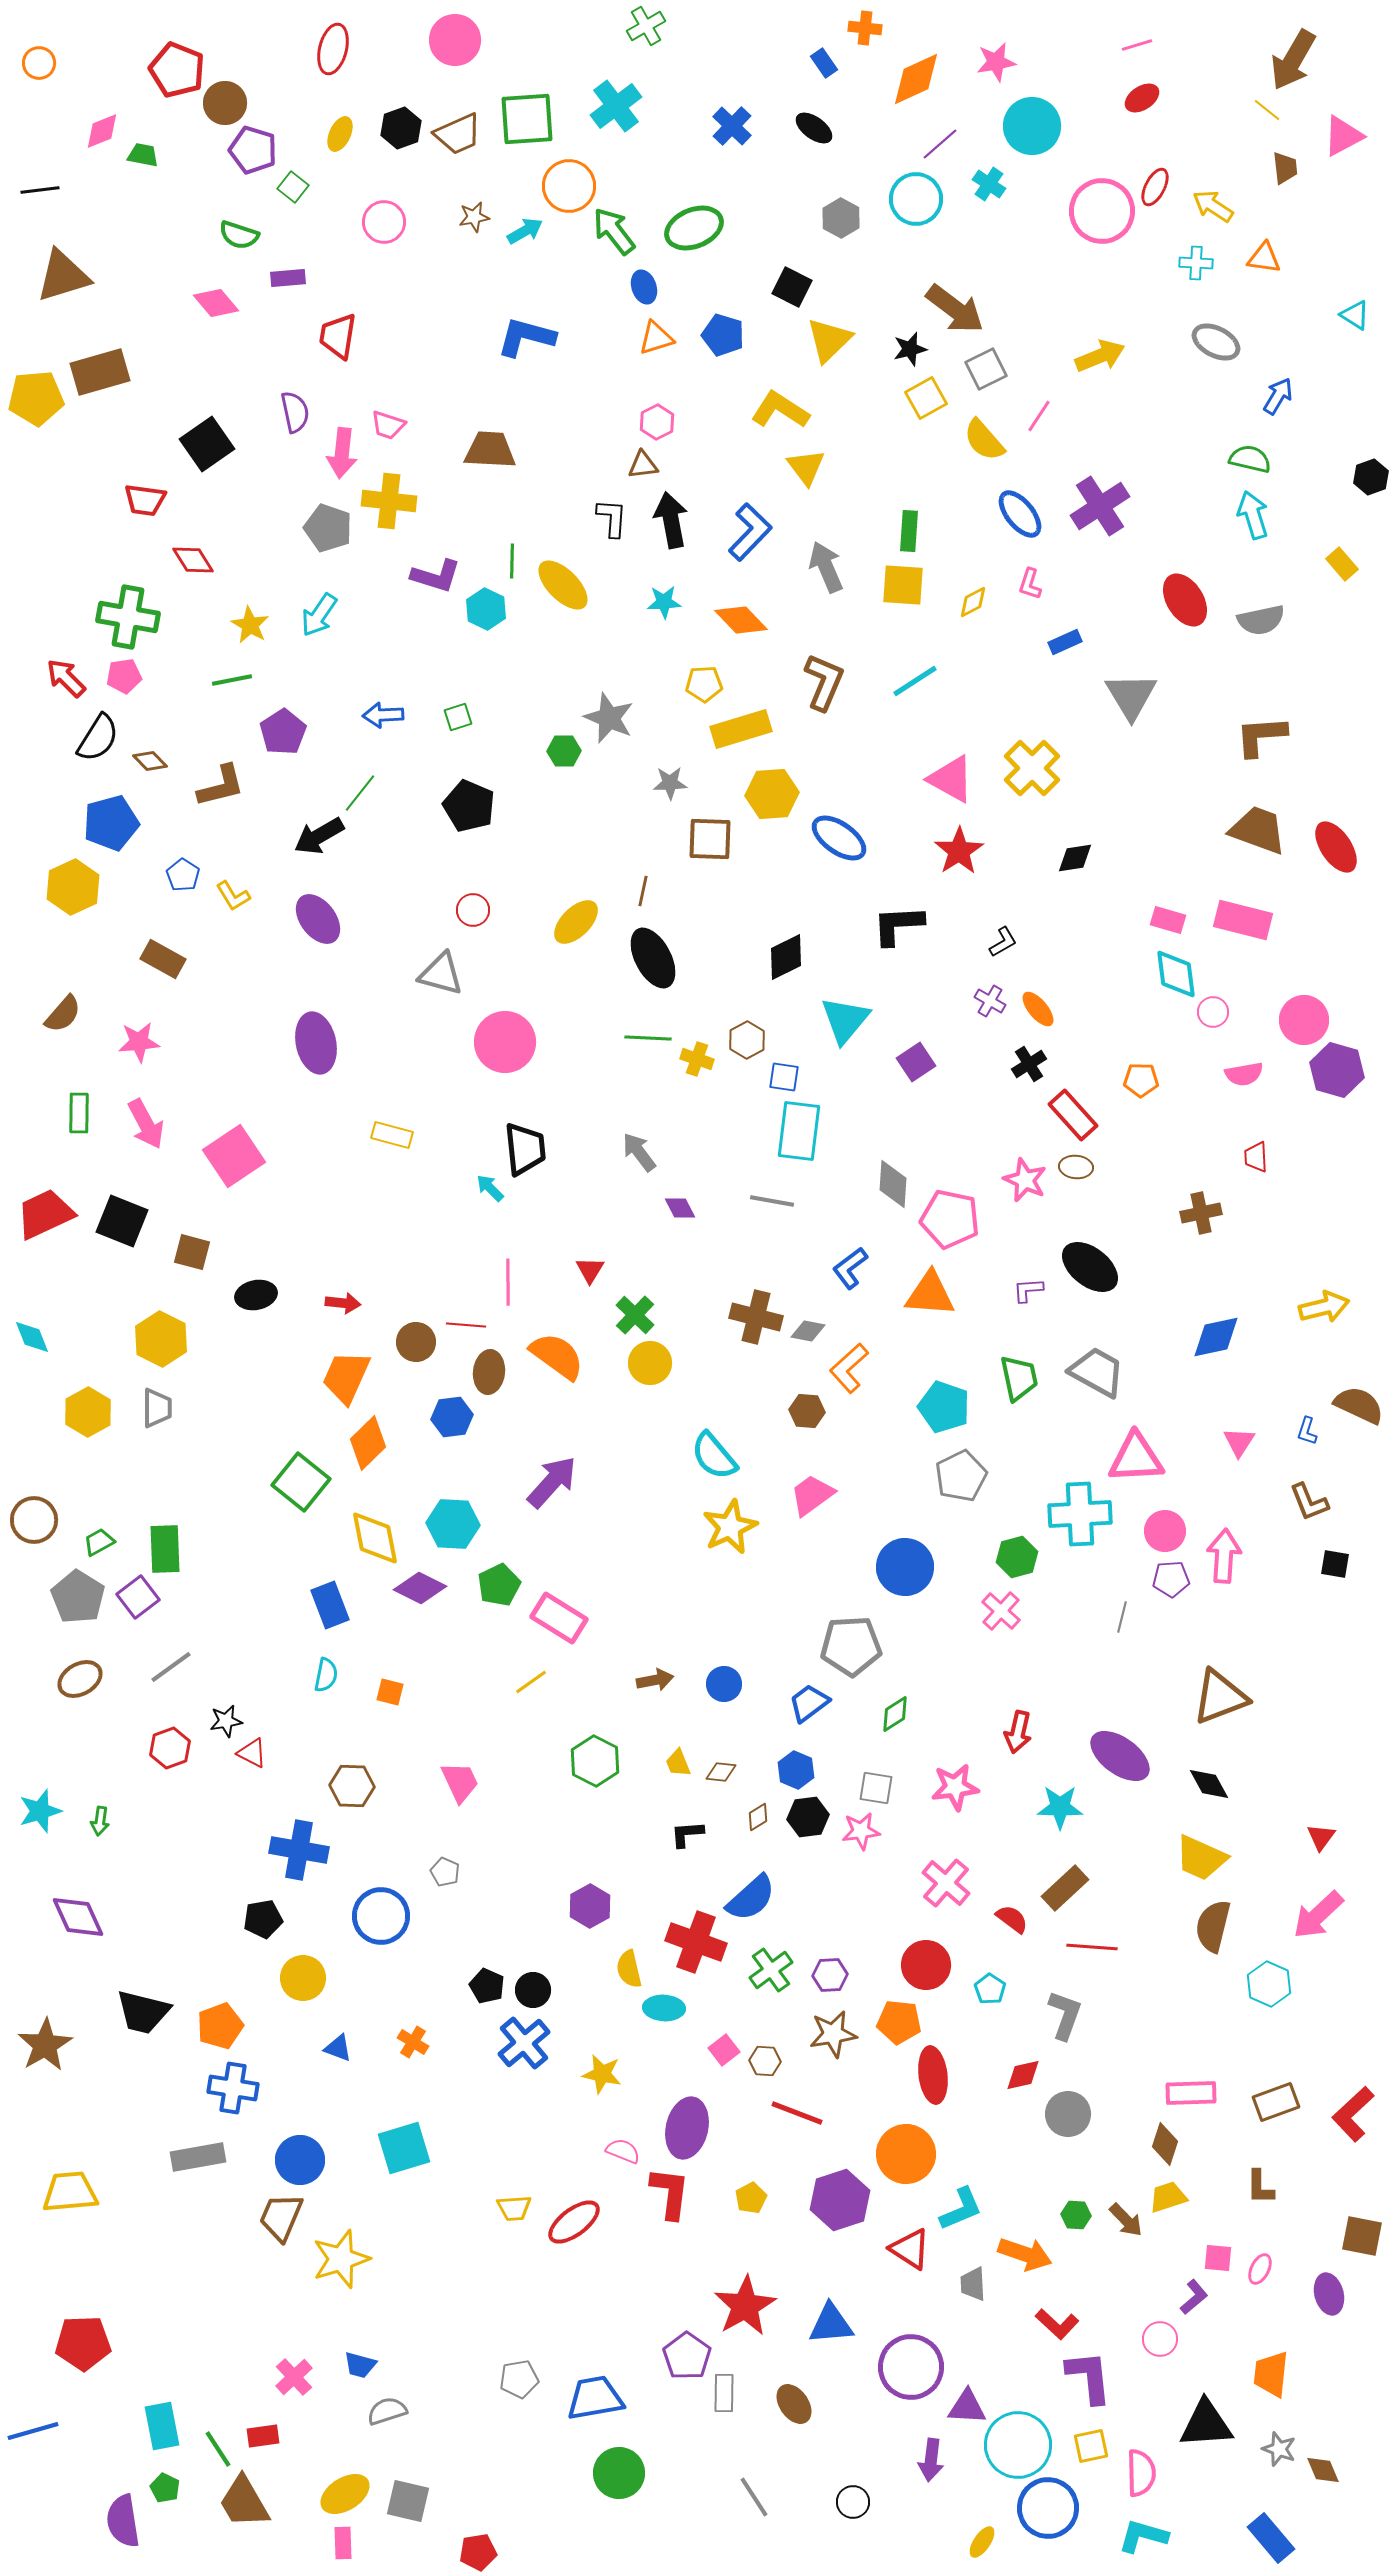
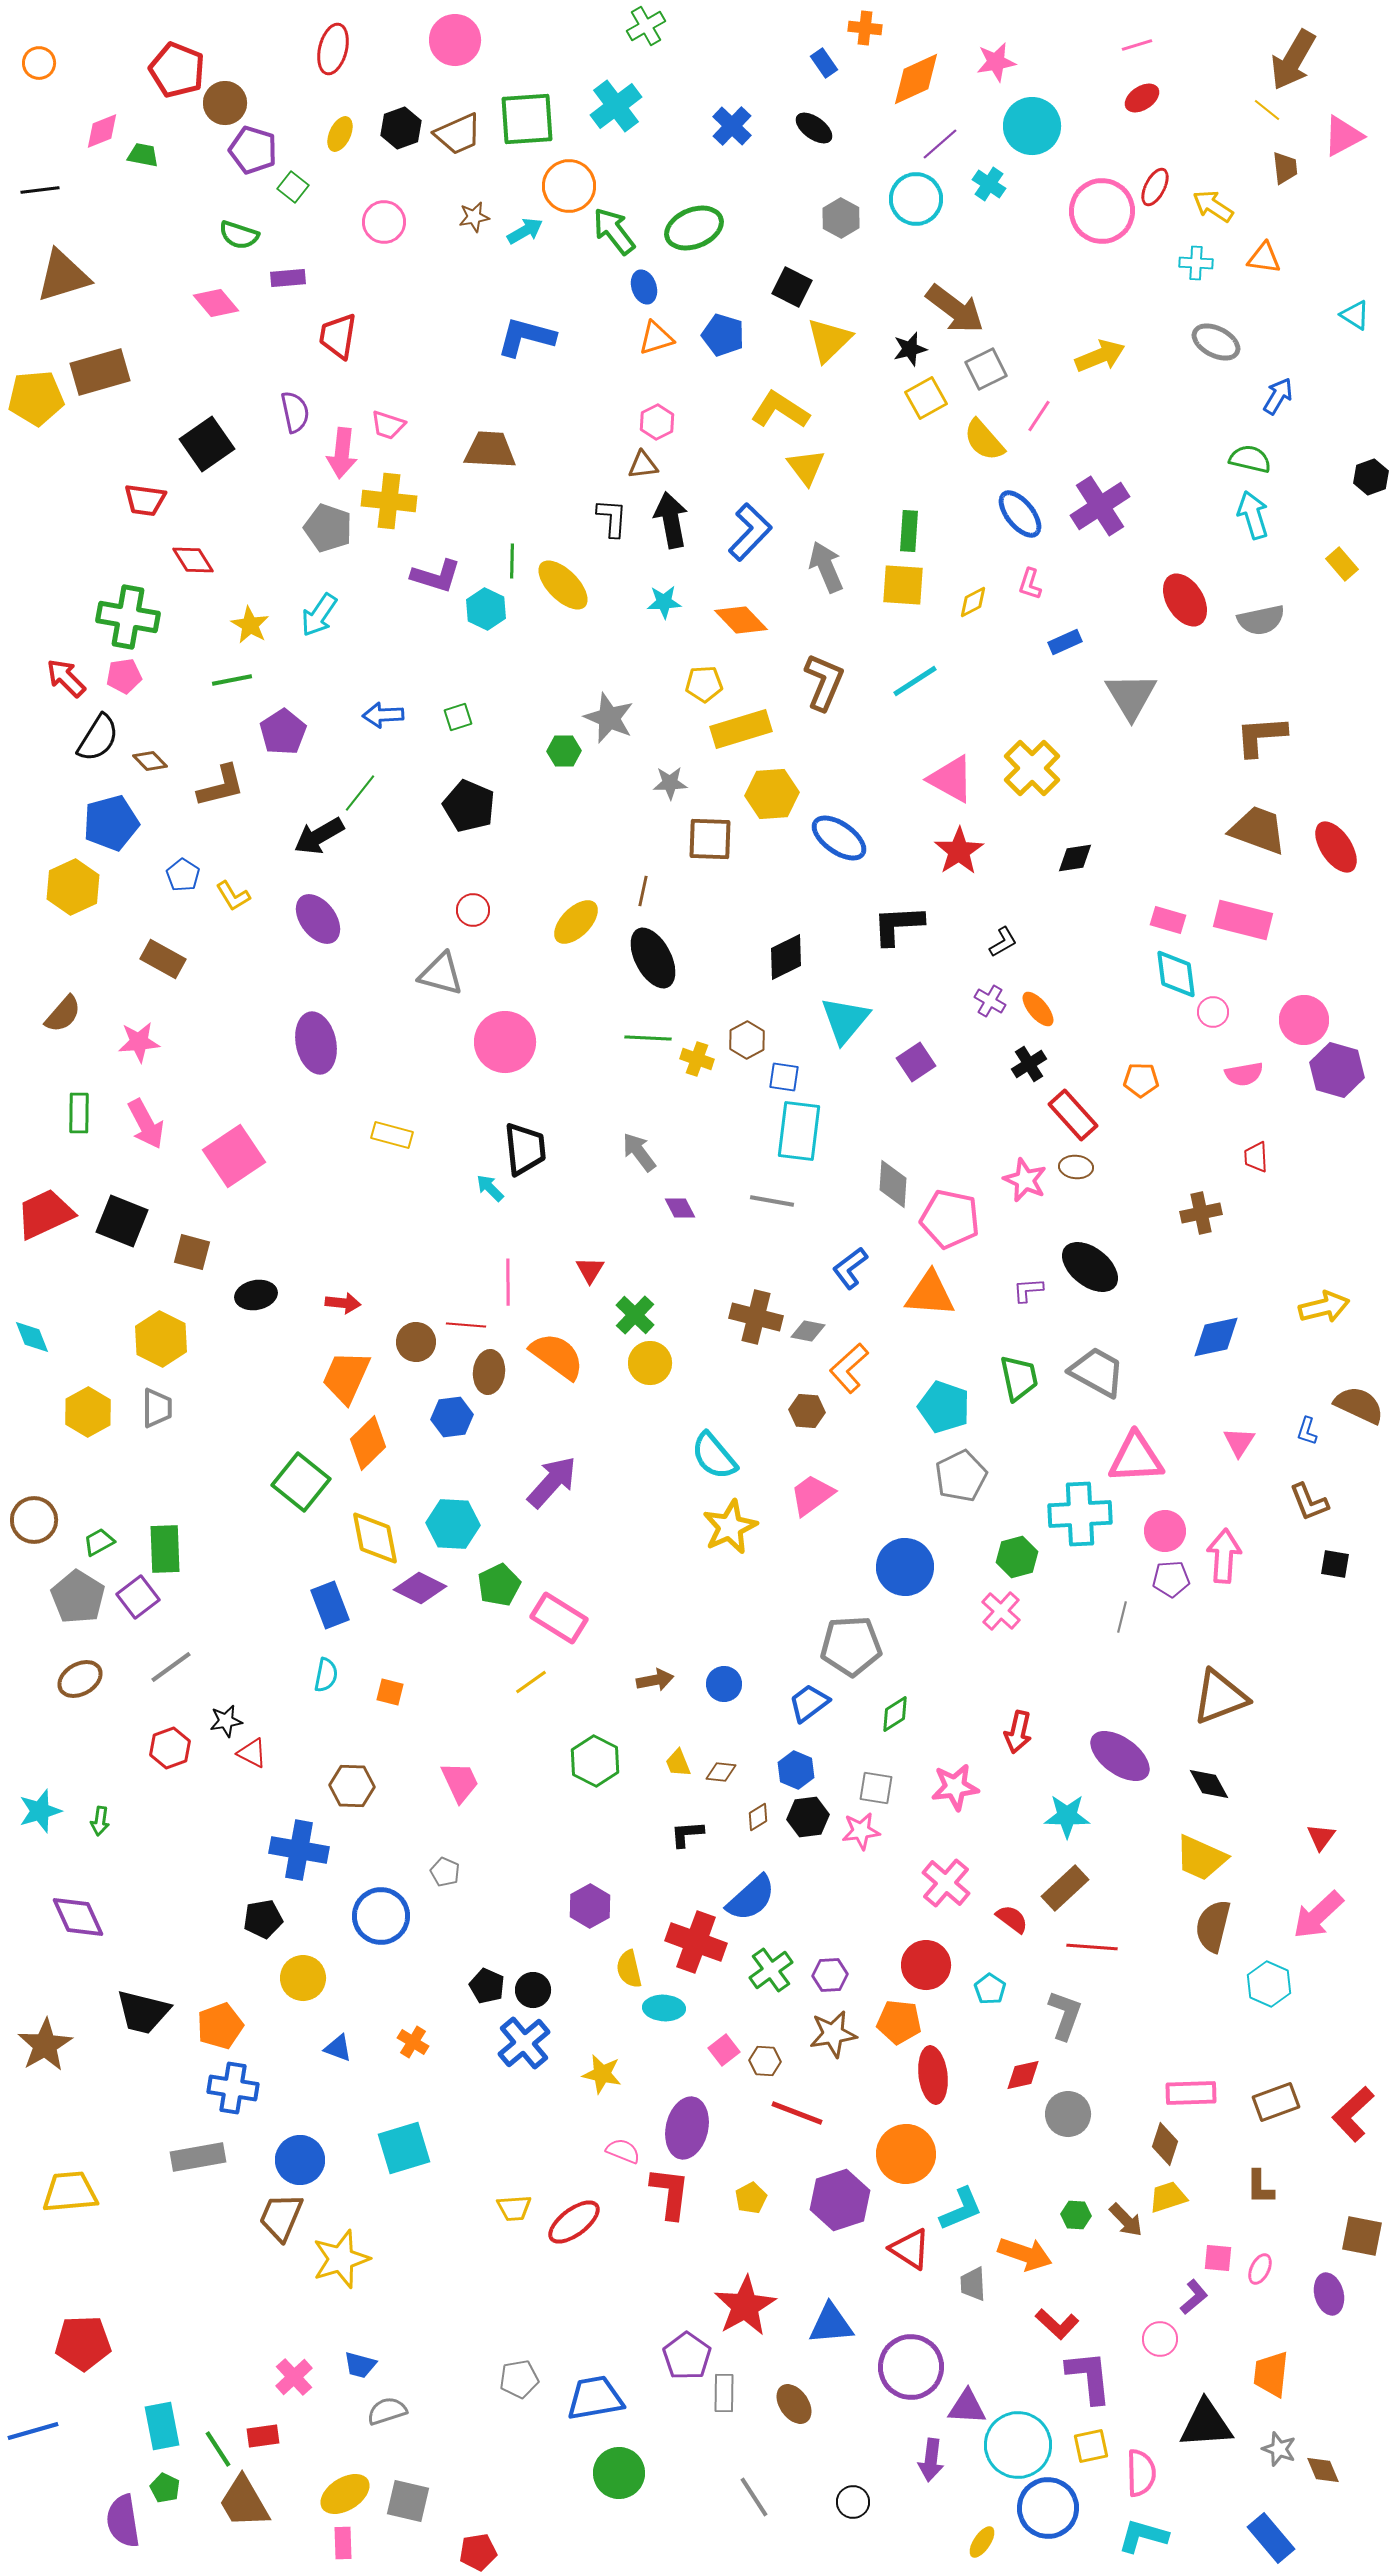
cyan star at (1060, 1807): moved 7 px right, 9 px down
